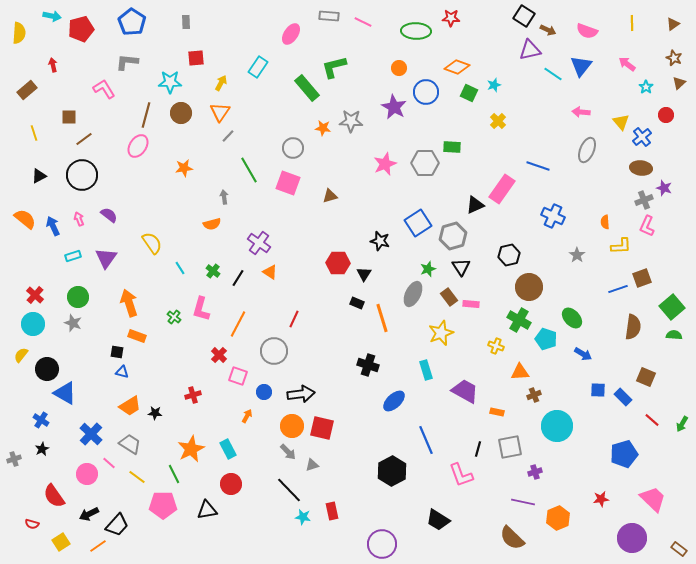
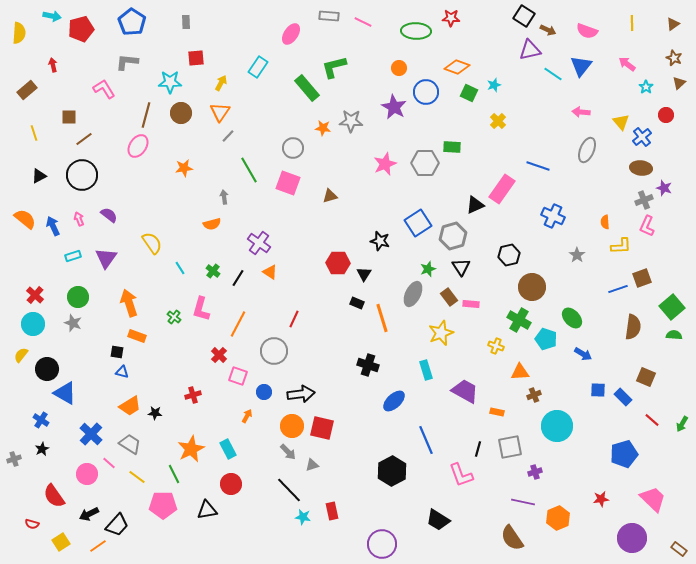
brown circle at (529, 287): moved 3 px right
brown semicircle at (512, 538): rotated 12 degrees clockwise
